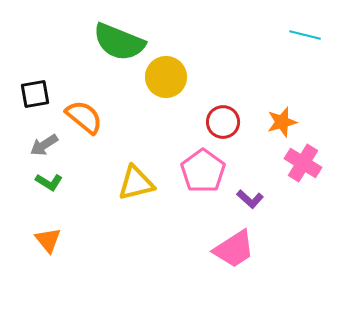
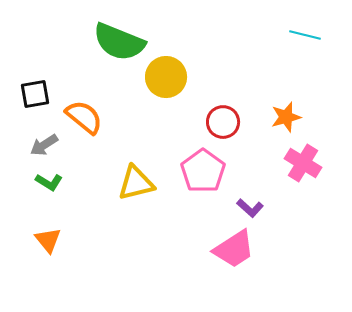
orange star: moved 4 px right, 5 px up
purple L-shape: moved 9 px down
